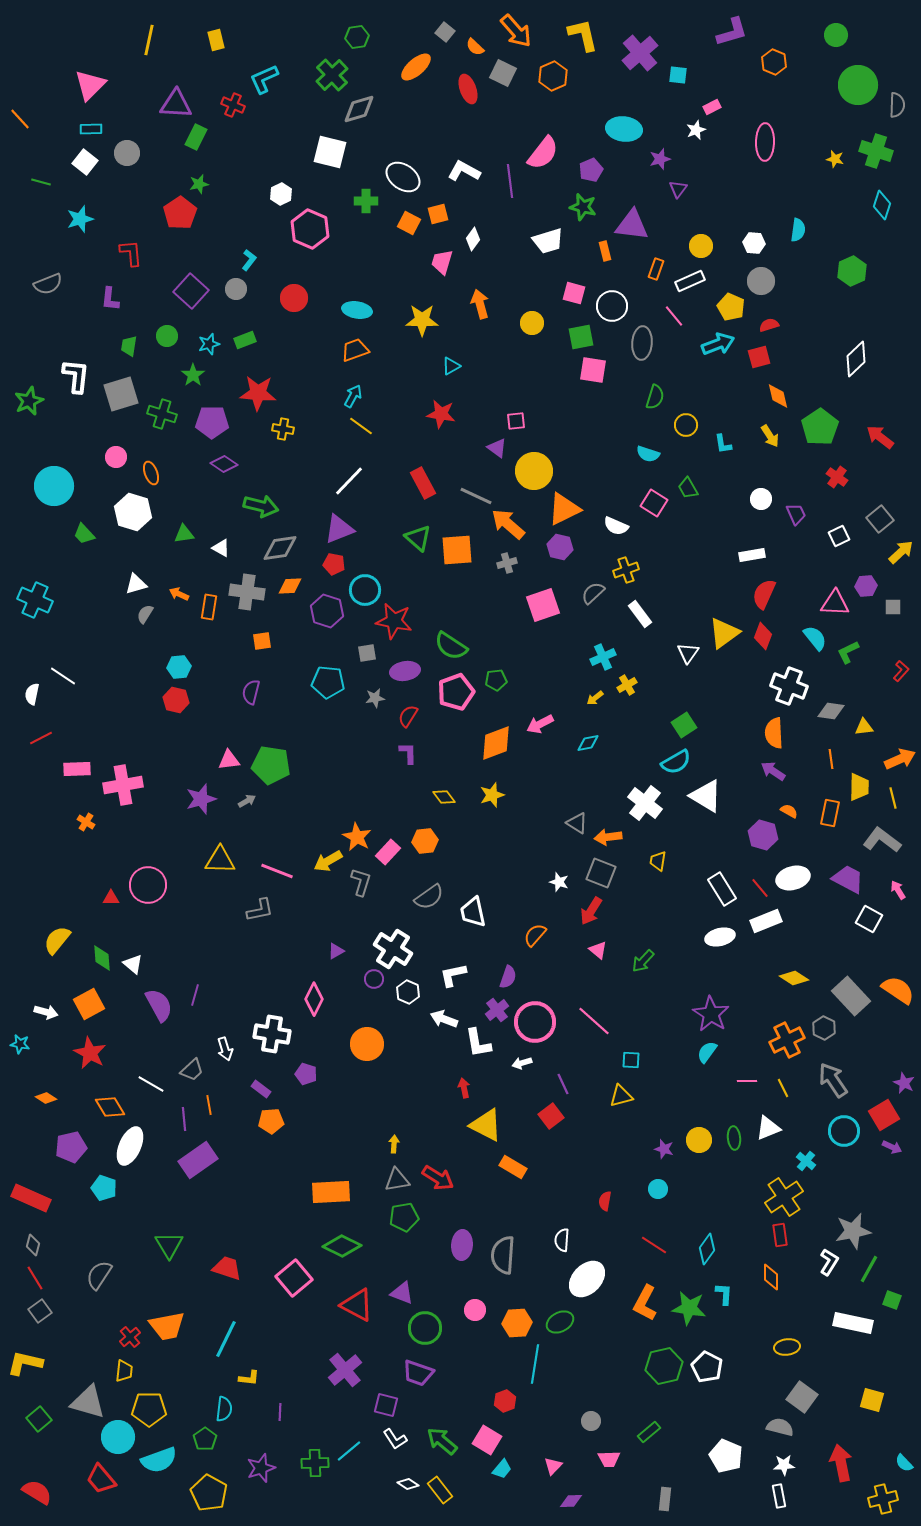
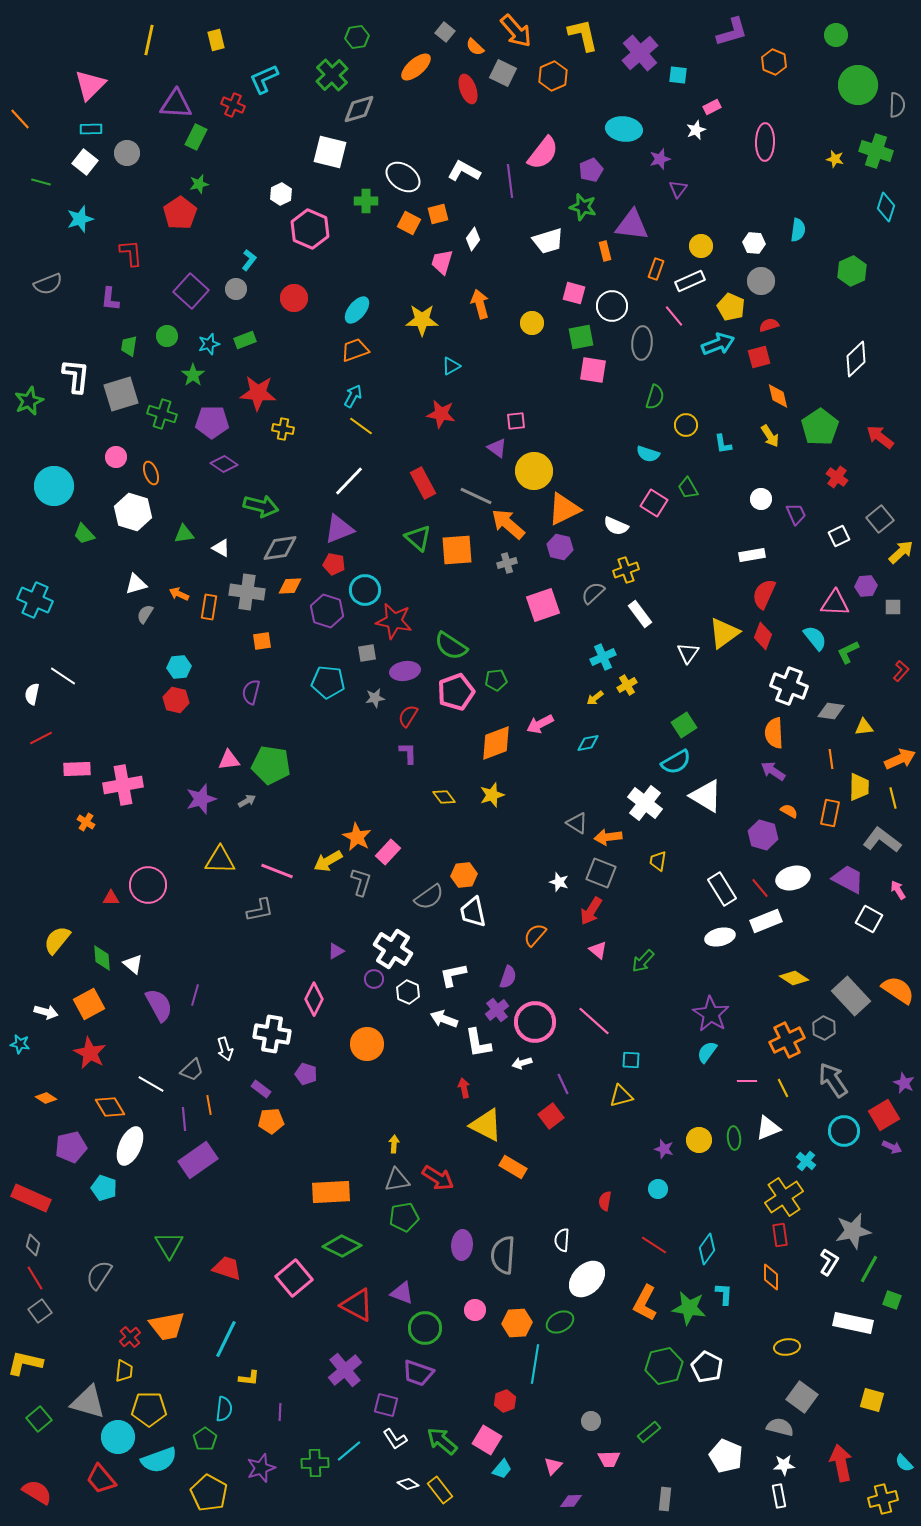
cyan diamond at (882, 205): moved 4 px right, 2 px down
cyan ellipse at (357, 310): rotated 60 degrees counterclockwise
orange hexagon at (425, 841): moved 39 px right, 34 px down
